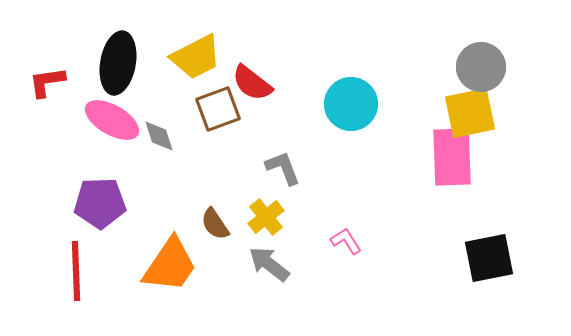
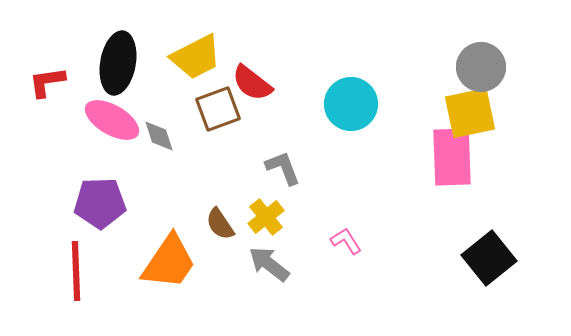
brown semicircle: moved 5 px right
black square: rotated 28 degrees counterclockwise
orange trapezoid: moved 1 px left, 3 px up
